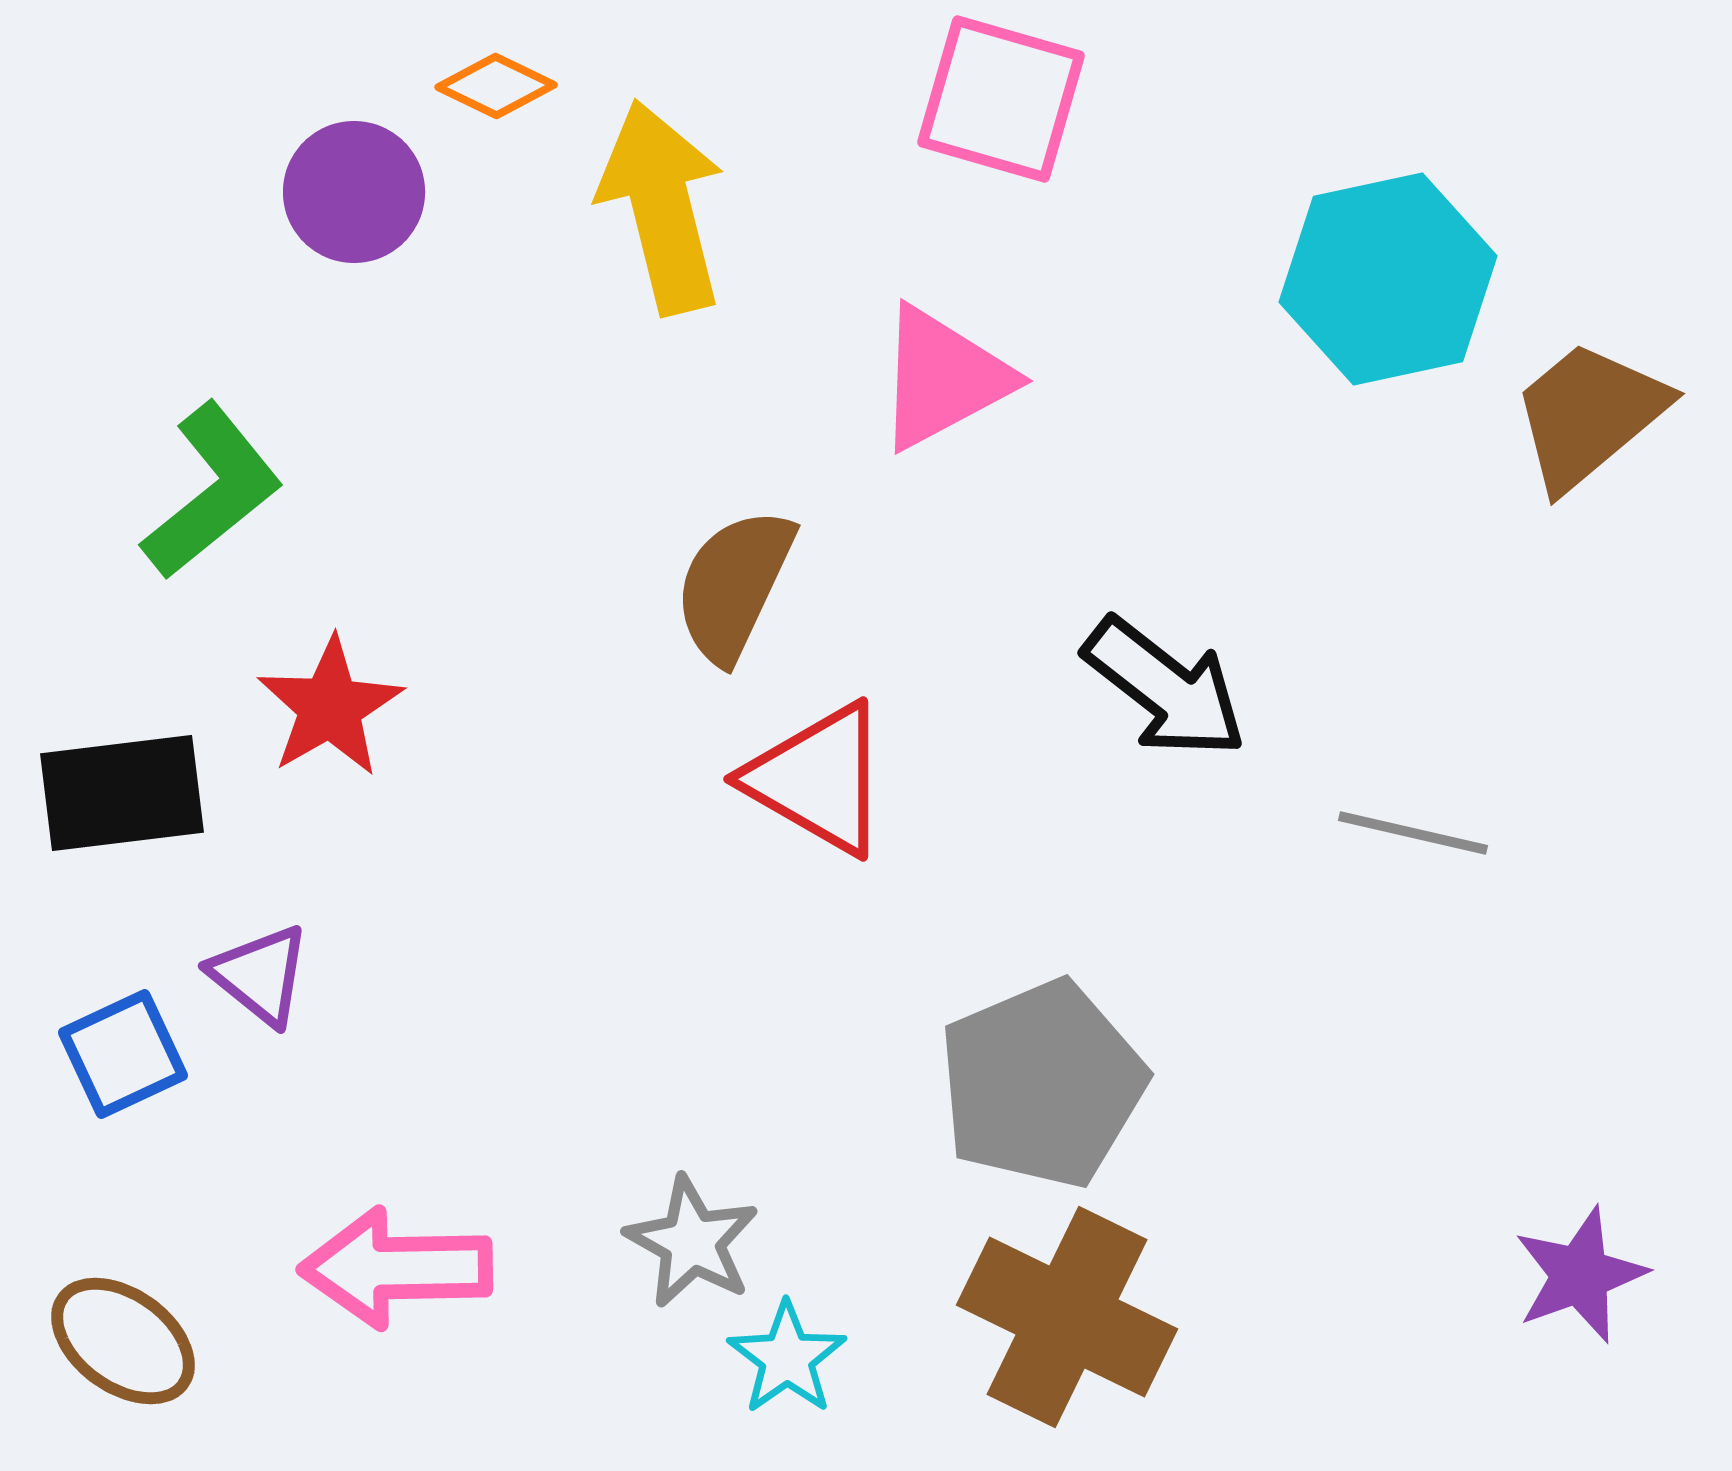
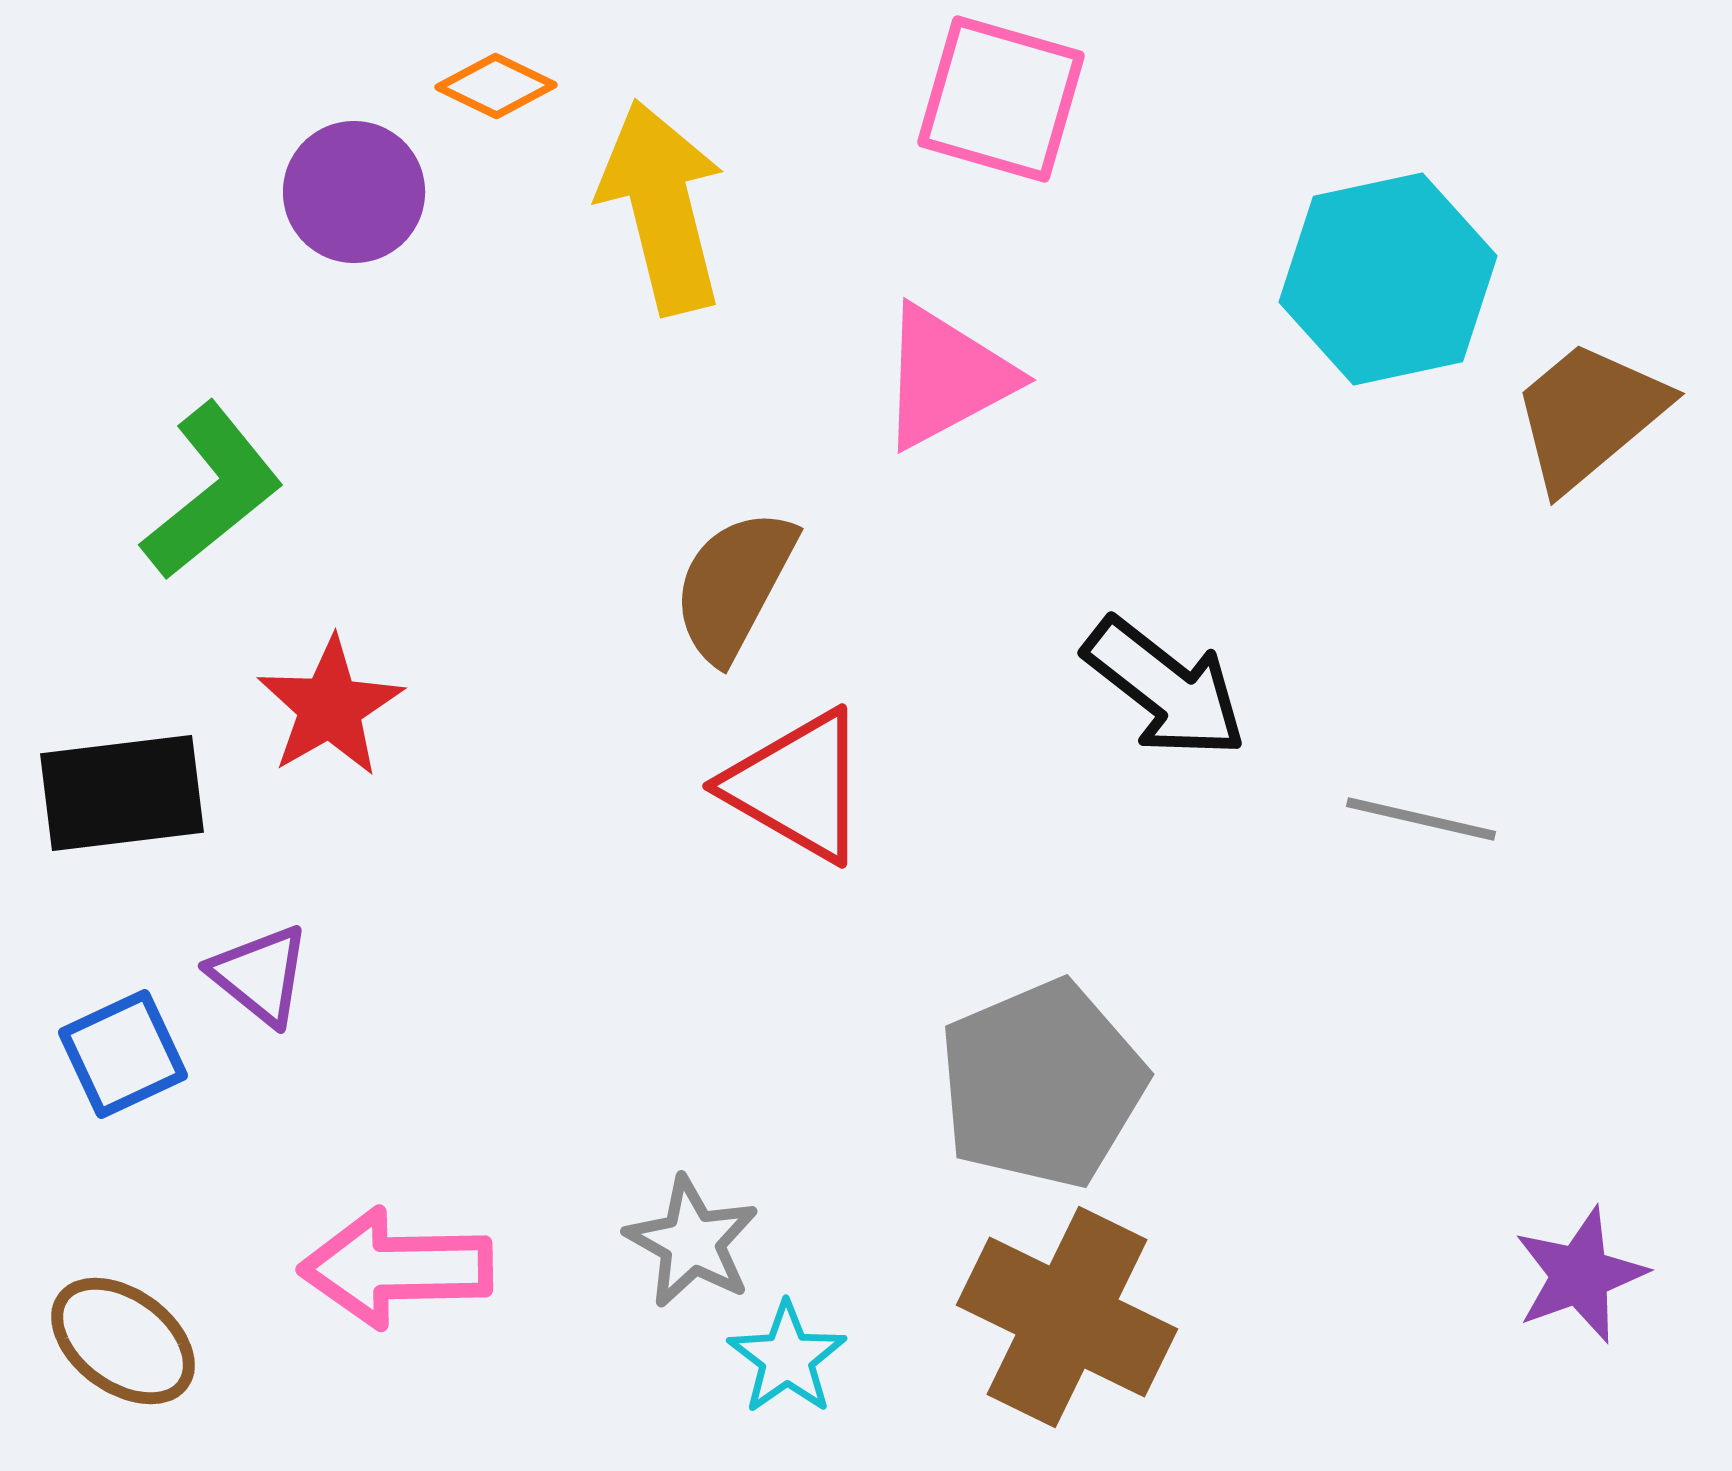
pink triangle: moved 3 px right, 1 px up
brown semicircle: rotated 3 degrees clockwise
red triangle: moved 21 px left, 7 px down
gray line: moved 8 px right, 14 px up
